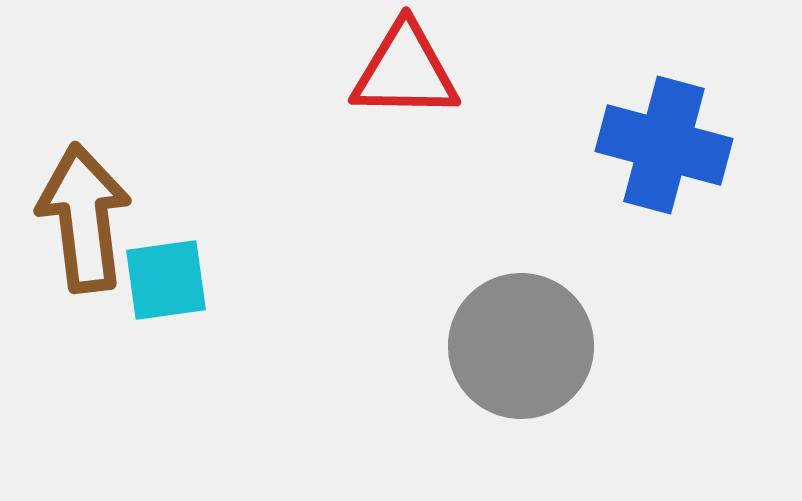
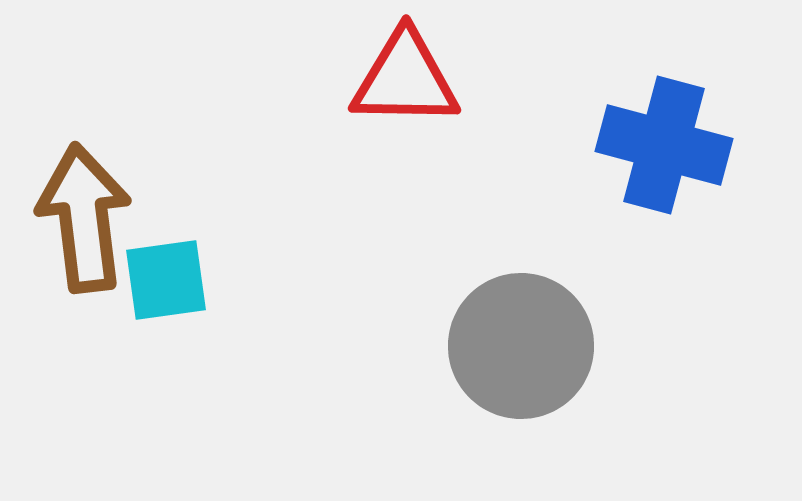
red triangle: moved 8 px down
